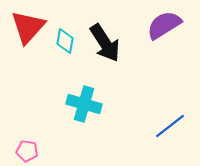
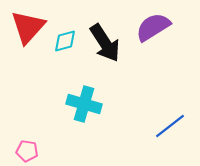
purple semicircle: moved 11 px left, 2 px down
cyan diamond: rotated 65 degrees clockwise
